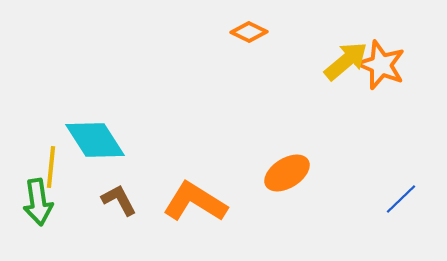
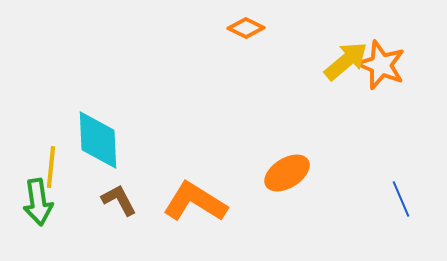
orange diamond: moved 3 px left, 4 px up
cyan diamond: moved 3 px right; rotated 30 degrees clockwise
blue line: rotated 69 degrees counterclockwise
